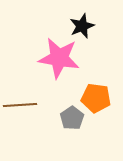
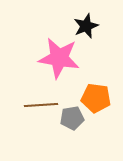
black star: moved 4 px right
brown line: moved 21 px right
gray pentagon: rotated 25 degrees clockwise
